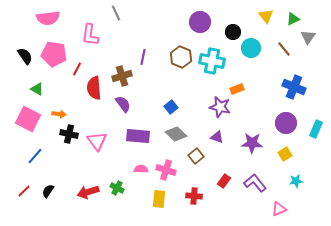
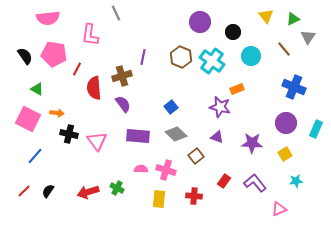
cyan circle at (251, 48): moved 8 px down
cyan cross at (212, 61): rotated 25 degrees clockwise
orange arrow at (59, 114): moved 2 px left, 1 px up
